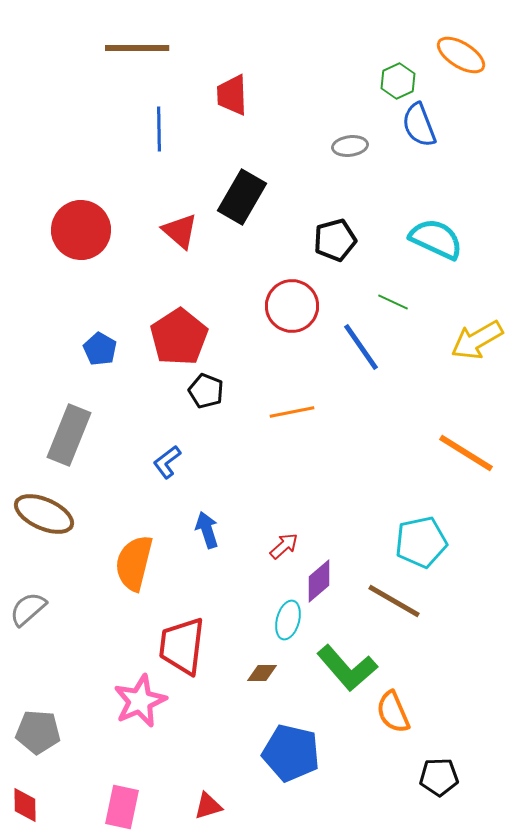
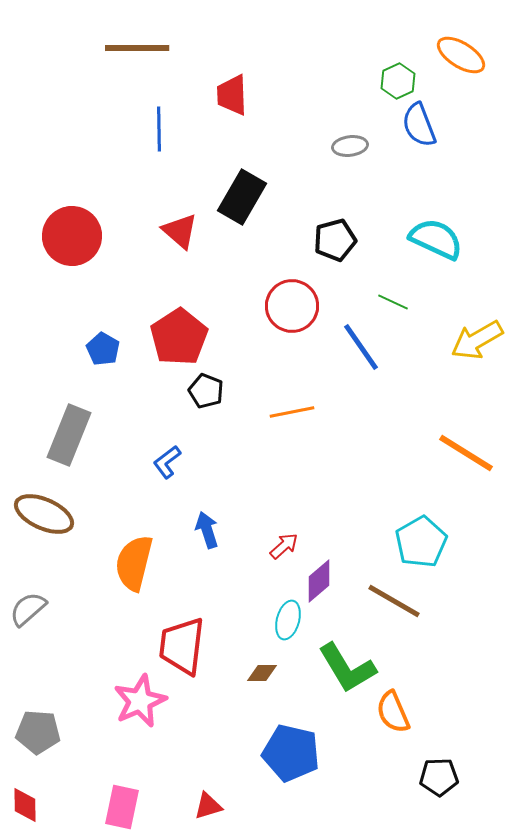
red circle at (81, 230): moved 9 px left, 6 px down
blue pentagon at (100, 349): moved 3 px right
cyan pentagon at (421, 542): rotated 18 degrees counterclockwise
green L-shape at (347, 668): rotated 10 degrees clockwise
